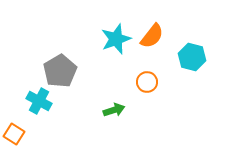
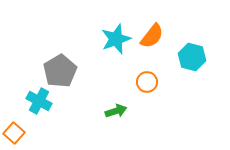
green arrow: moved 2 px right, 1 px down
orange square: moved 1 px up; rotated 10 degrees clockwise
